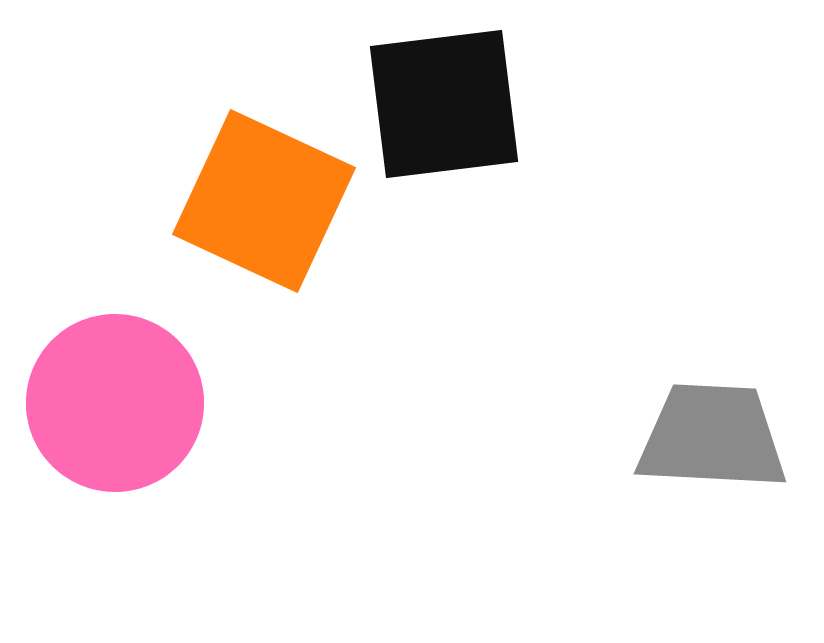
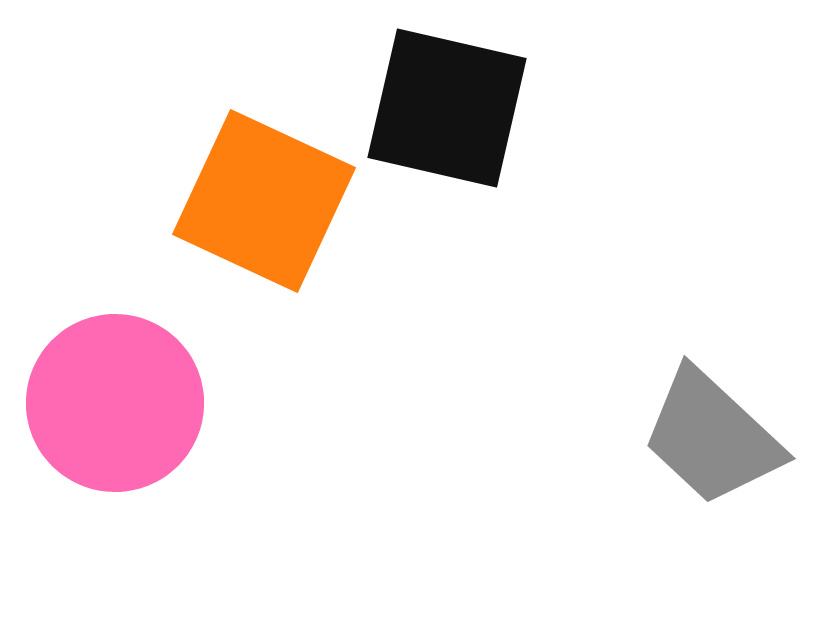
black square: moved 3 px right, 4 px down; rotated 20 degrees clockwise
gray trapezoid: rotated 140 degrees counterclockwise
